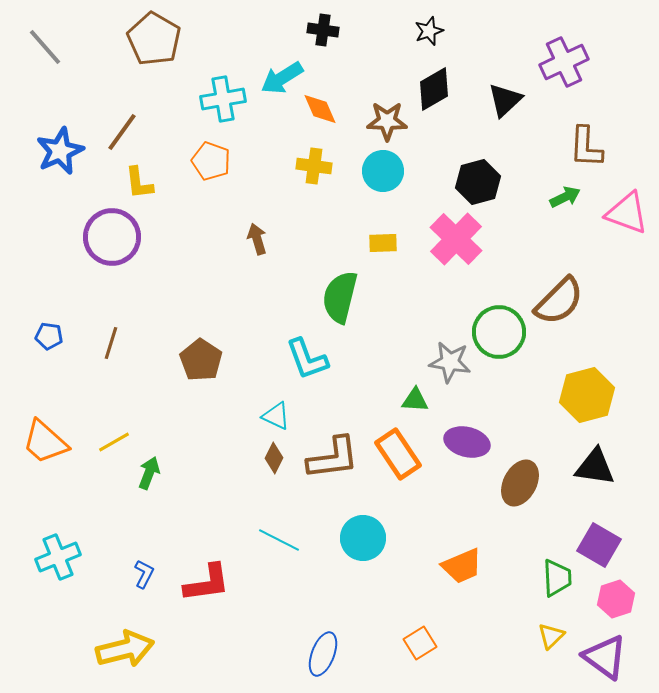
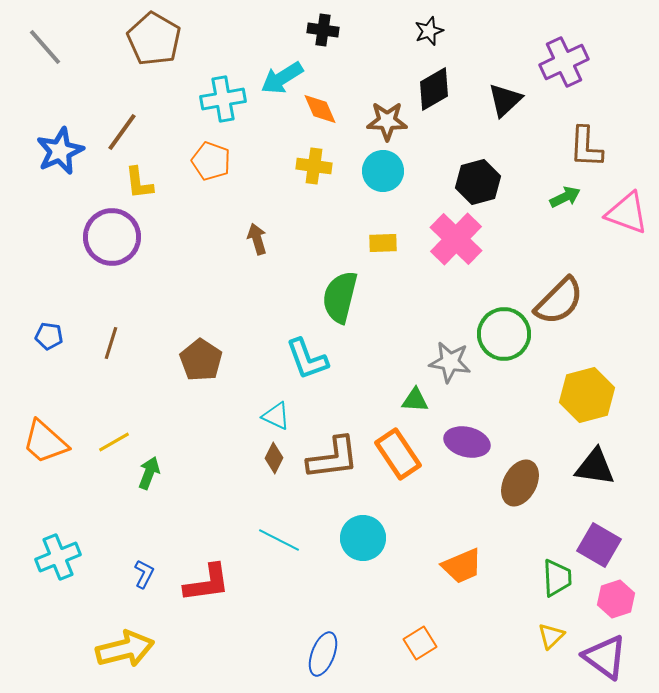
green circle at (499, 332): moved 5 px right, 2 px down
